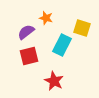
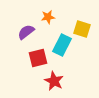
orange star: moved 2 px right, 1 px up; rotated 24 degrees counterclockwise
yellow square: moved 1 px down
red square: moved 9 px right, 2 px down
